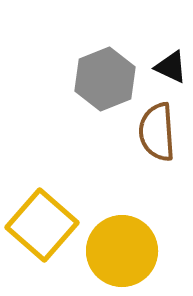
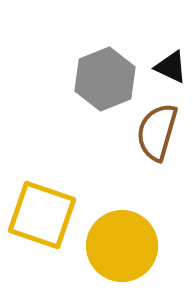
brown semicircle: rotated 20 degrees clockwise
yellow square: moved 10 px up; rotated 22 degrees counterclockwise
yellow circle: moved 5 px up
